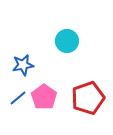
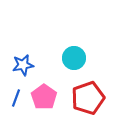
cyan circle: moved 7 px right, 17 px down
blue line: moved 2 px left; rotated 30 degrees counterclockwise
